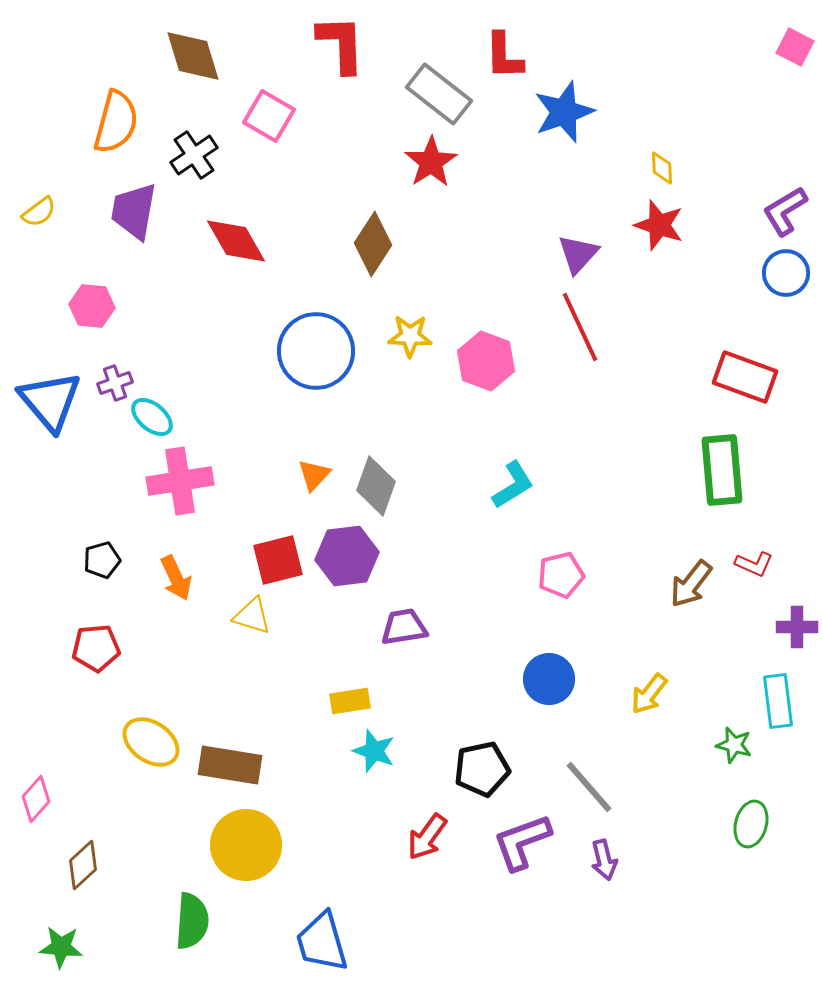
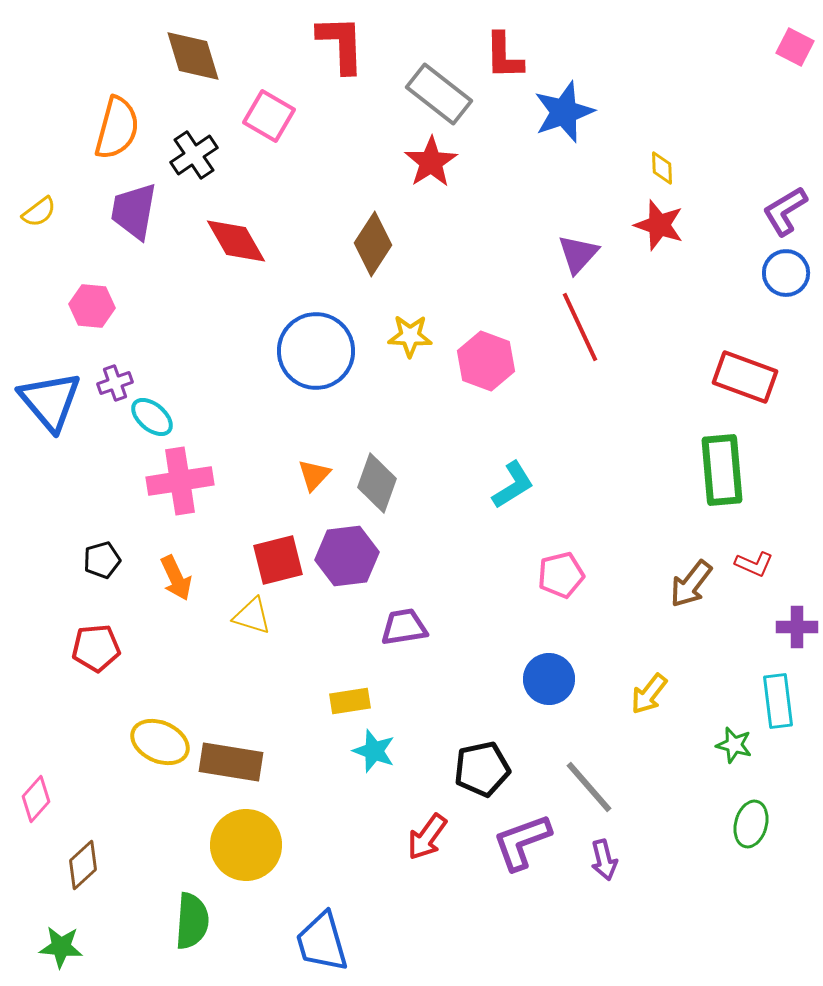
orange semicircle at (116, 122): moved 1 px right, 6 px down
gray diamond at (376, 486): moved 1 px right, 3 px up
yellow ellipse at (151, 742): moved 9 px right; rotated 10 degrees counterclockwise
brown rectangle at (230, 765): moved 1 px right, 3 px up
